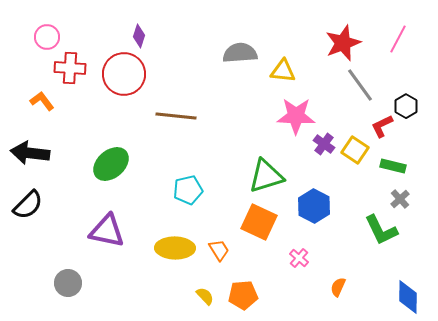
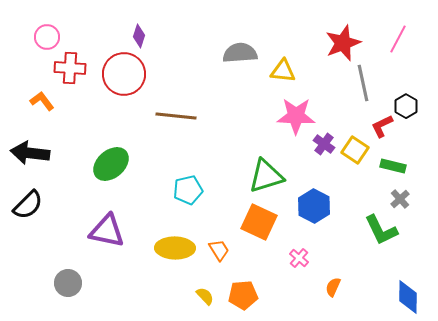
gray line: moved 3 px right, 2 px up; rotated 24 degrees clockwise
orange semicircle: moved 5 px left
